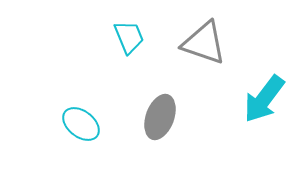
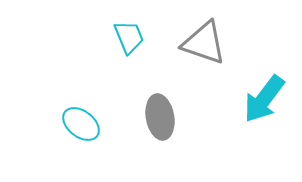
gray ellipse: rotated 30 degrees counterclockwise
